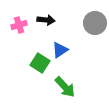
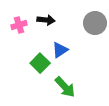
green square: rotated 12 degrees clockwise
